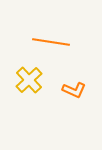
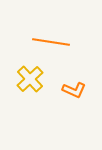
yellow cross: moved 1 px right, 1 px up
